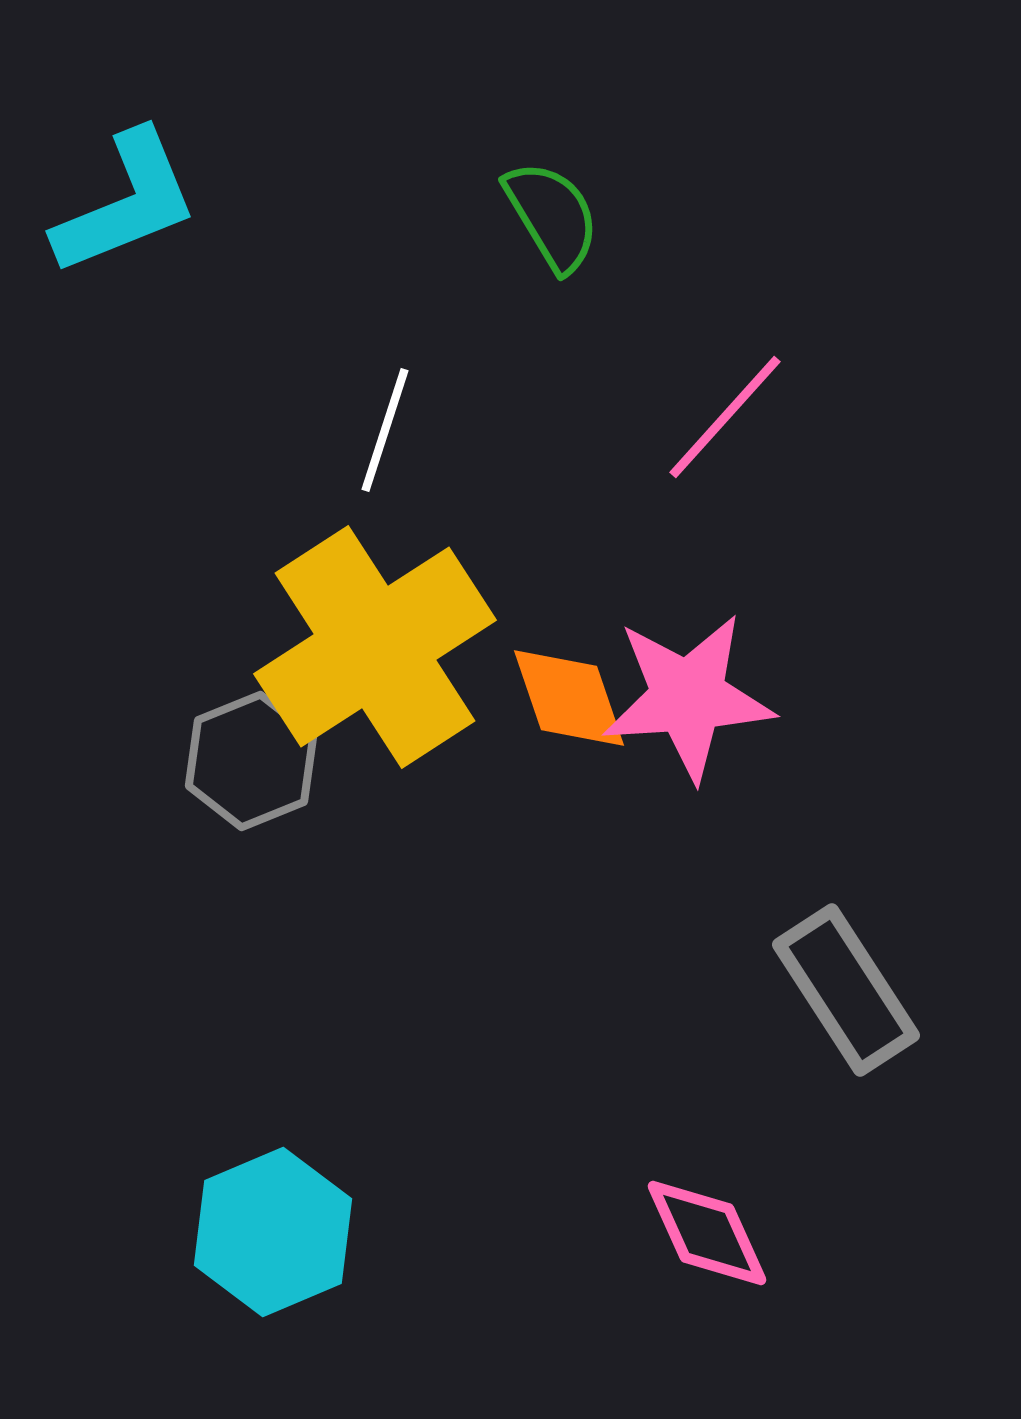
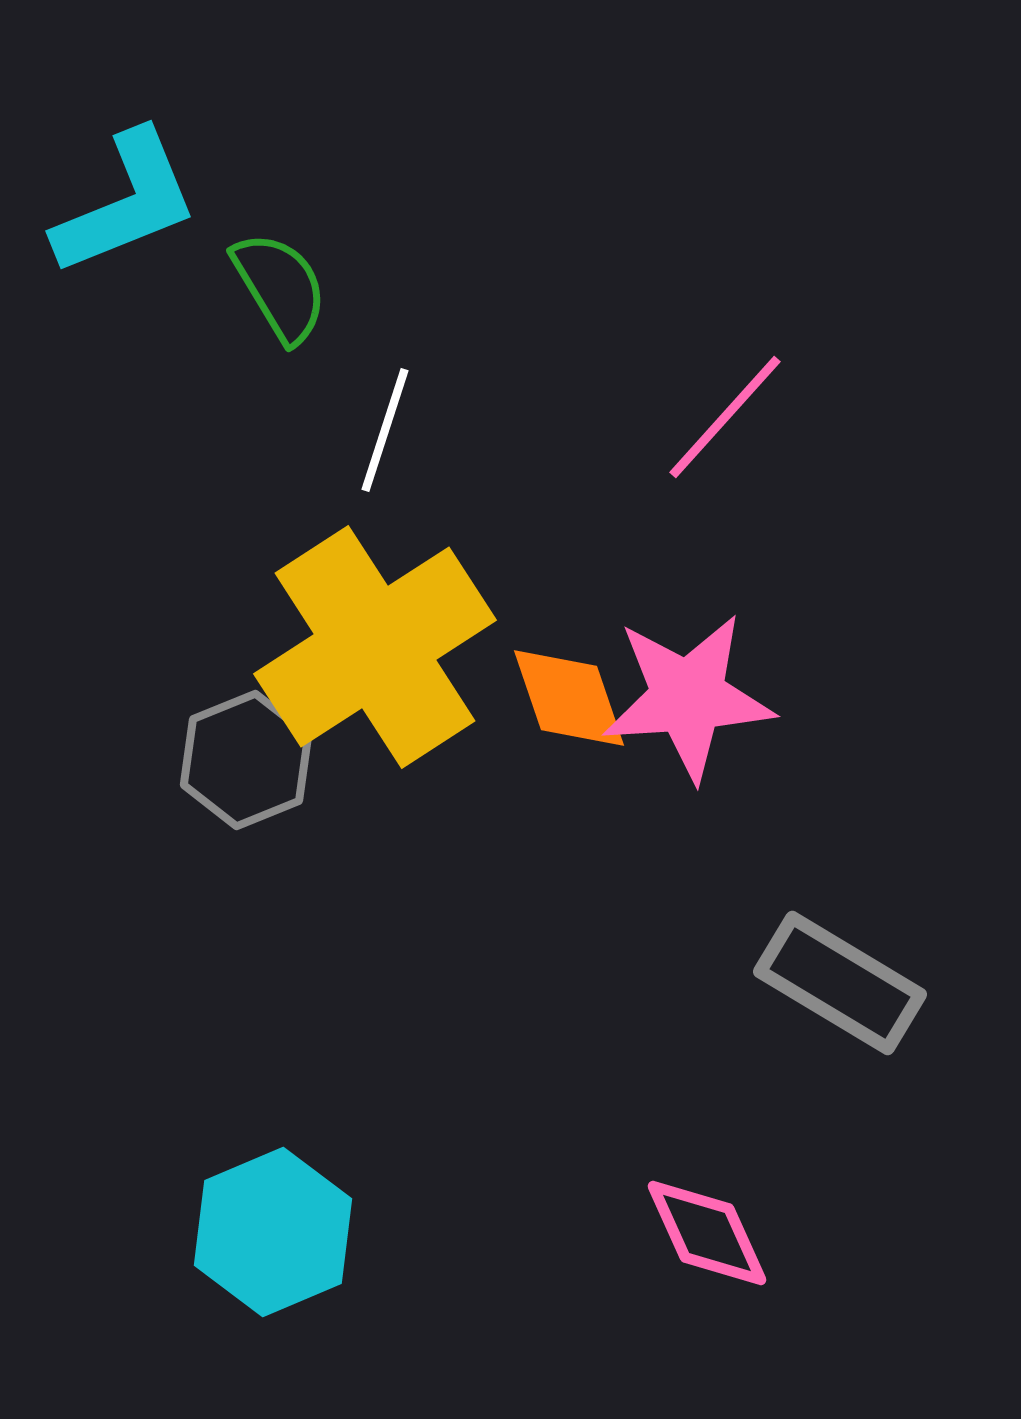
green semicircle: moved 272 px left, 71 px down
gray hexagon: moved 5 px left, 1 px up
gray rectangle: moved 6 px left, 7 px up; rotated 26 degrees counterclockwise
